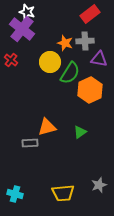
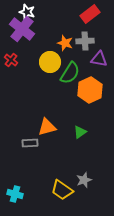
gray star: moved 15 px left, 5 px up
yellow trapezoid: moved 1 px left, 3 px up; rotated 40 degrees clockwise
